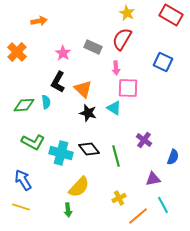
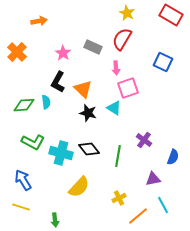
pink square: rotated 20 degrees counterclockwise
green line: moved 2 px right; rotated 25 degrees clockwise
green arrow: moved 13 px left, 10 px down
